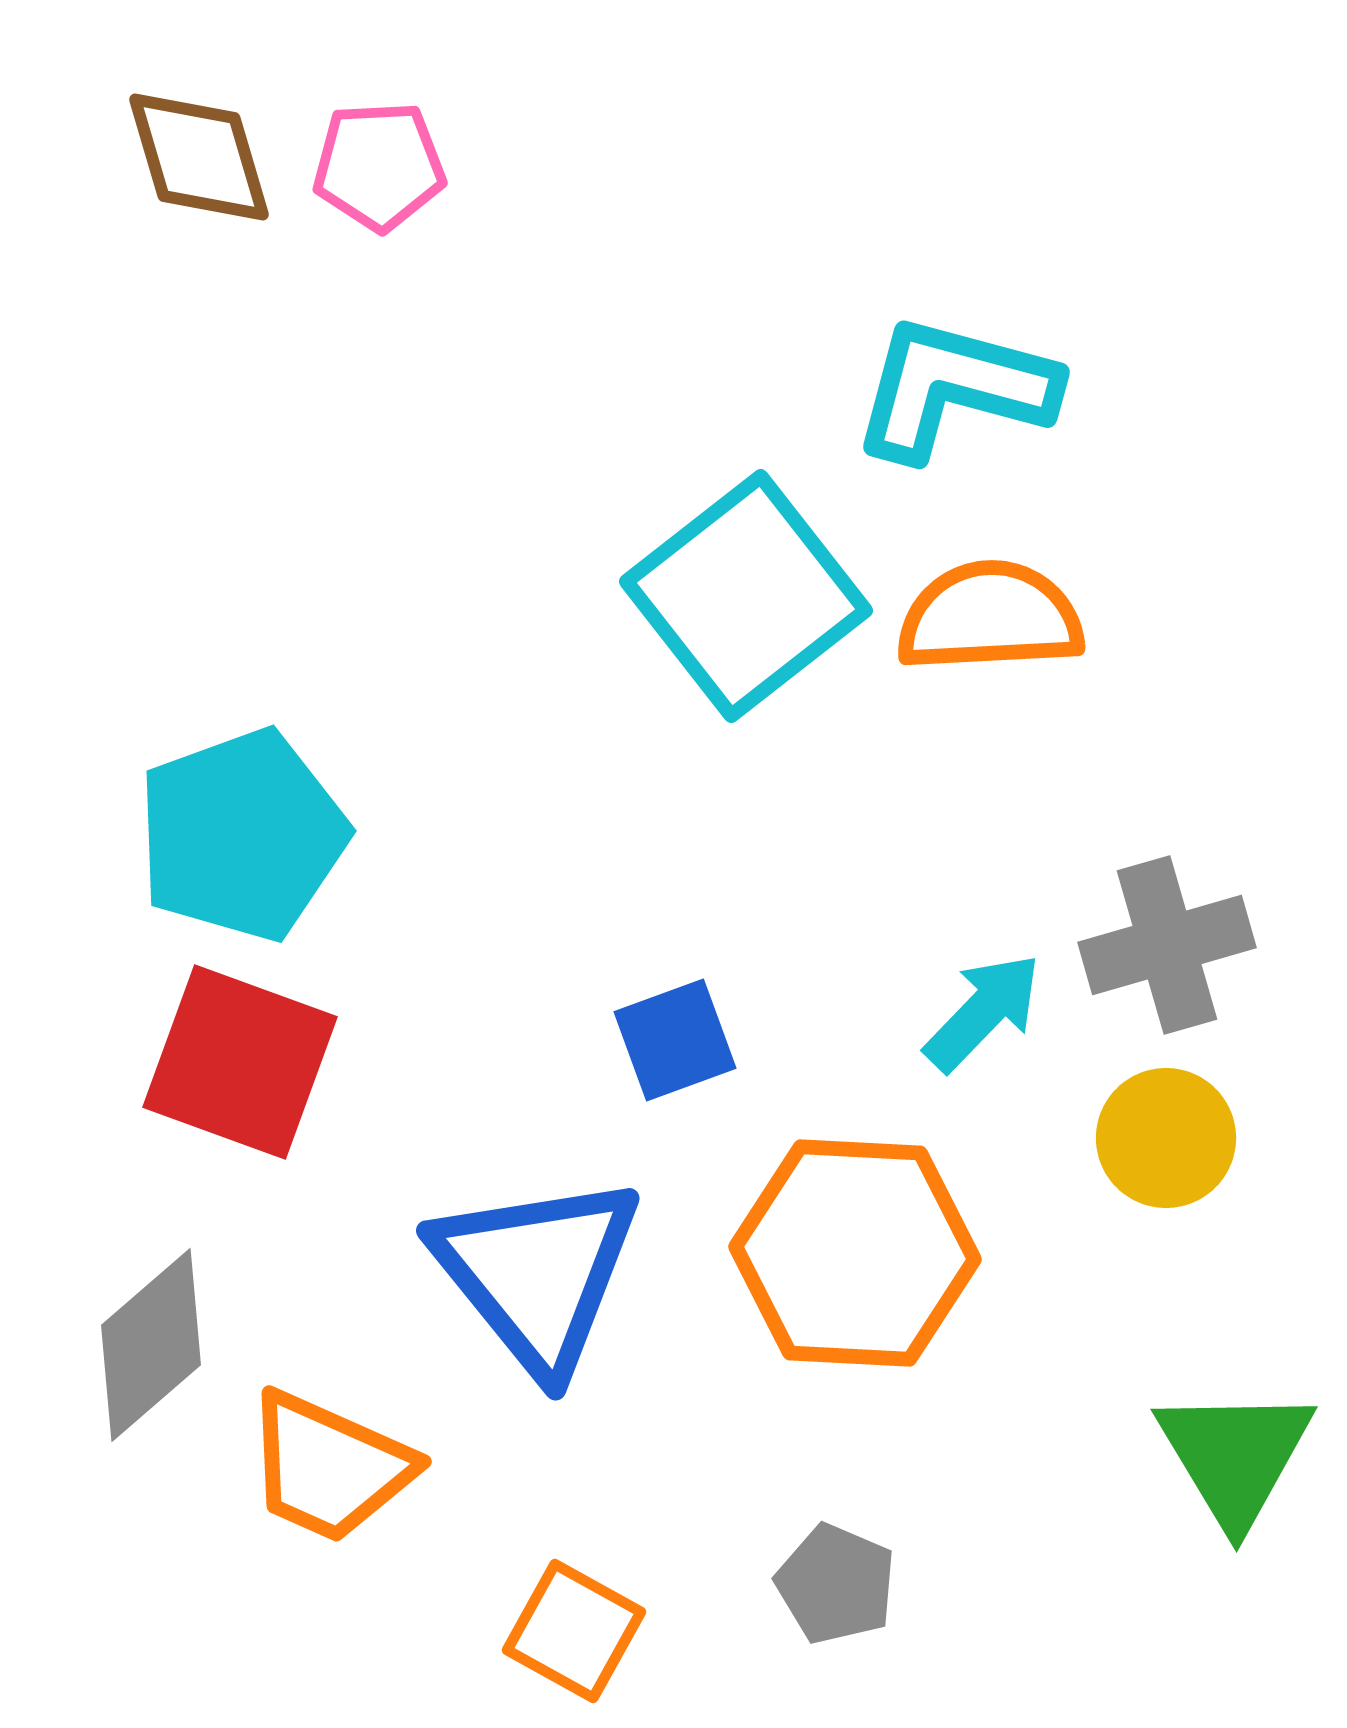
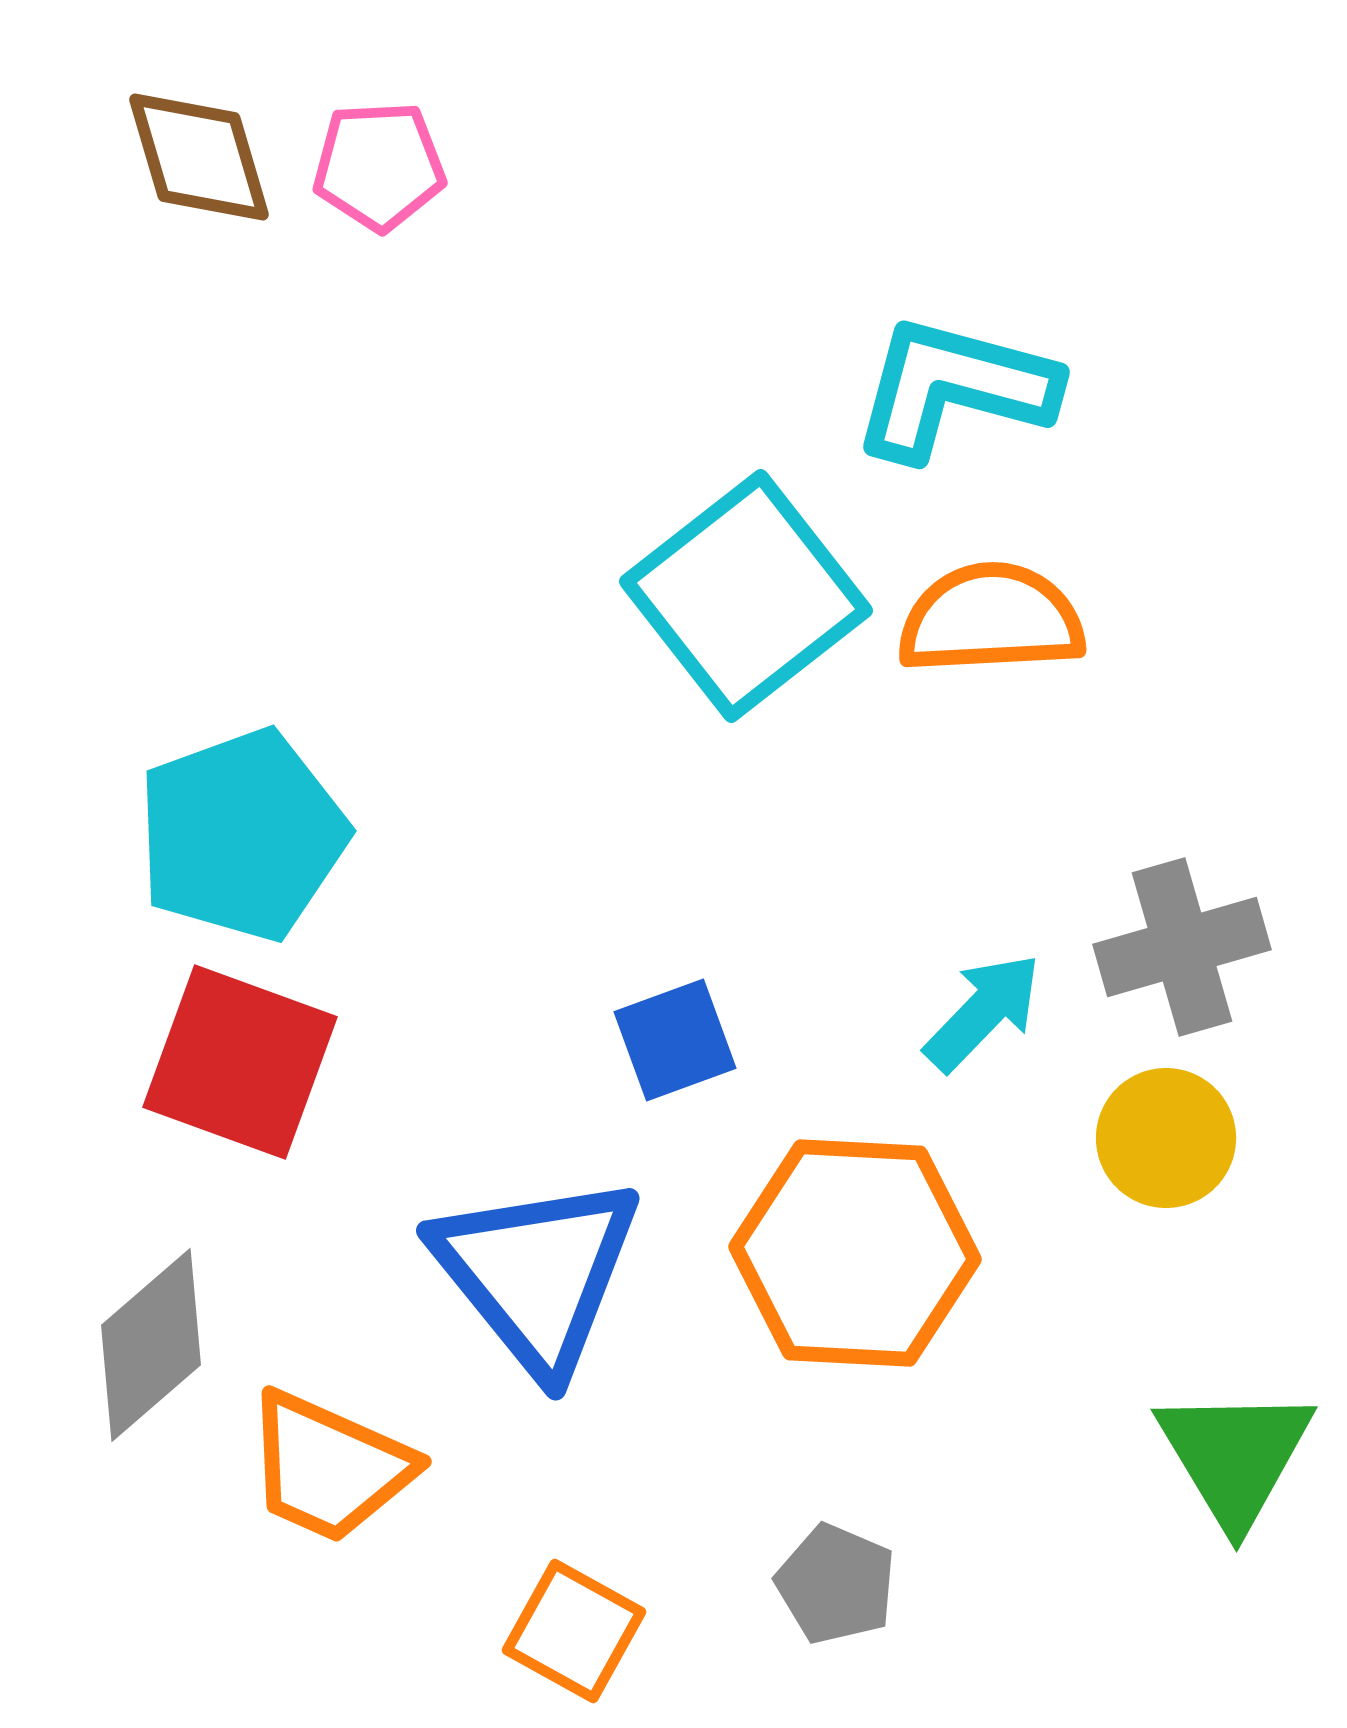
orange semicircle: moved 1 px right, 2 px down
gray cross: moved 15 px right, 2 px down
